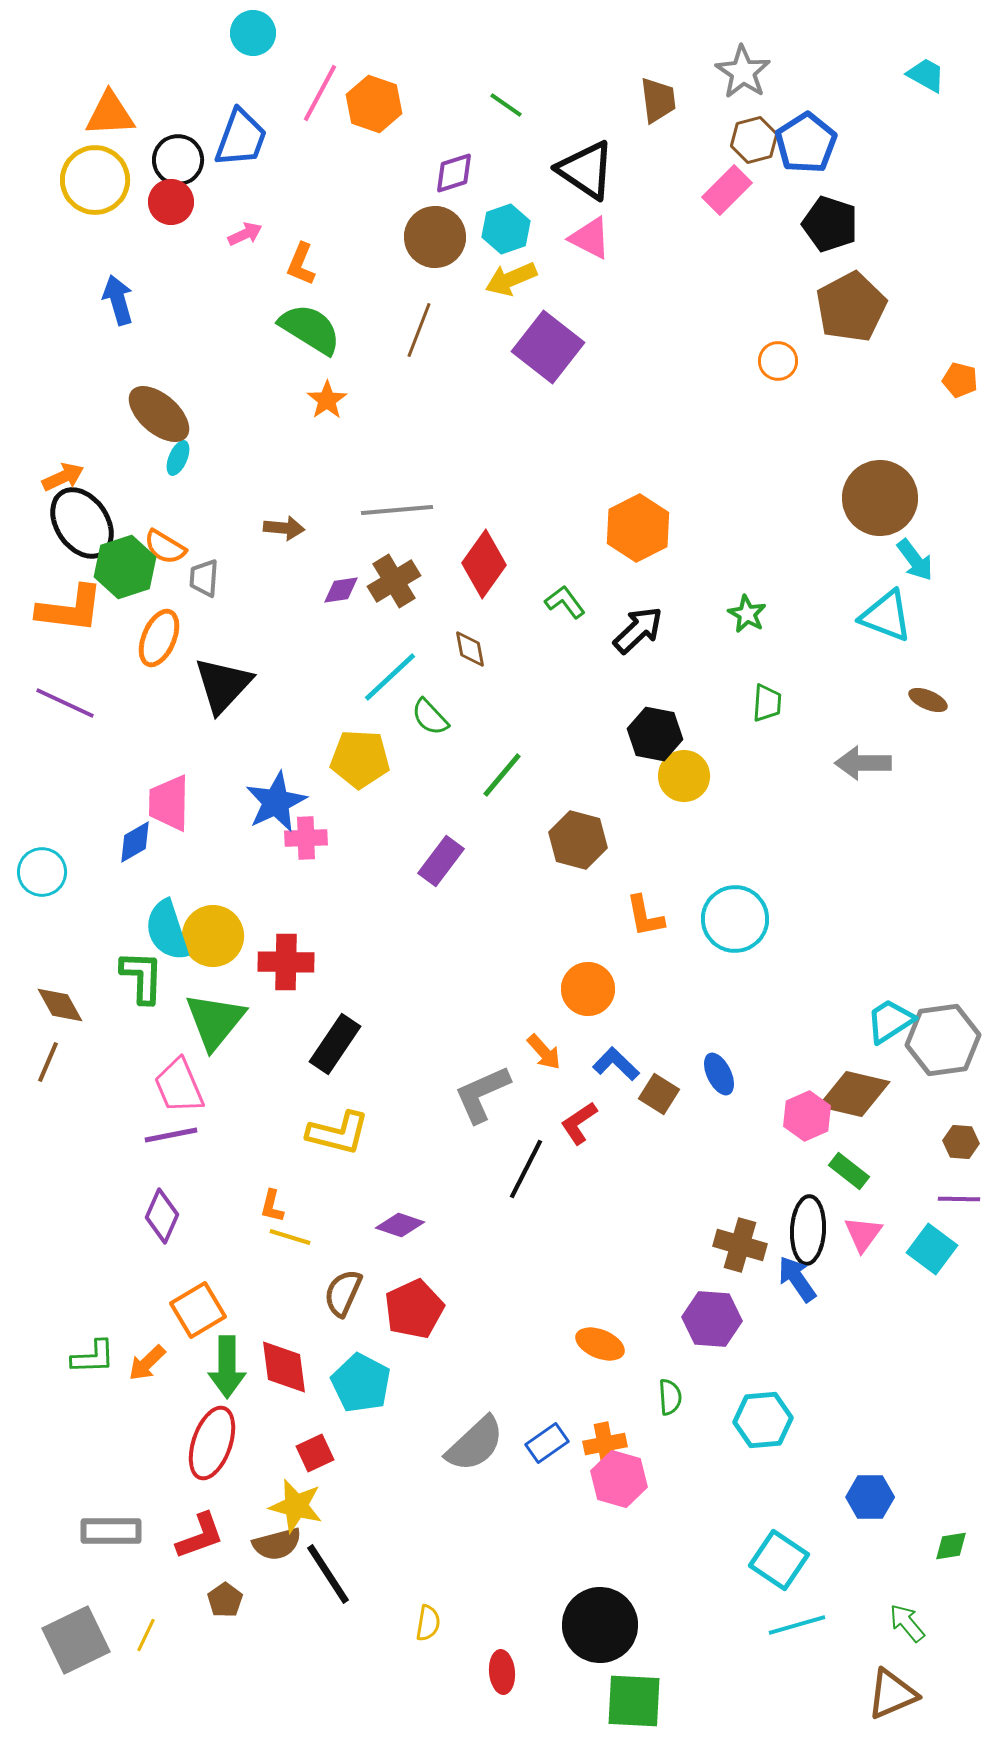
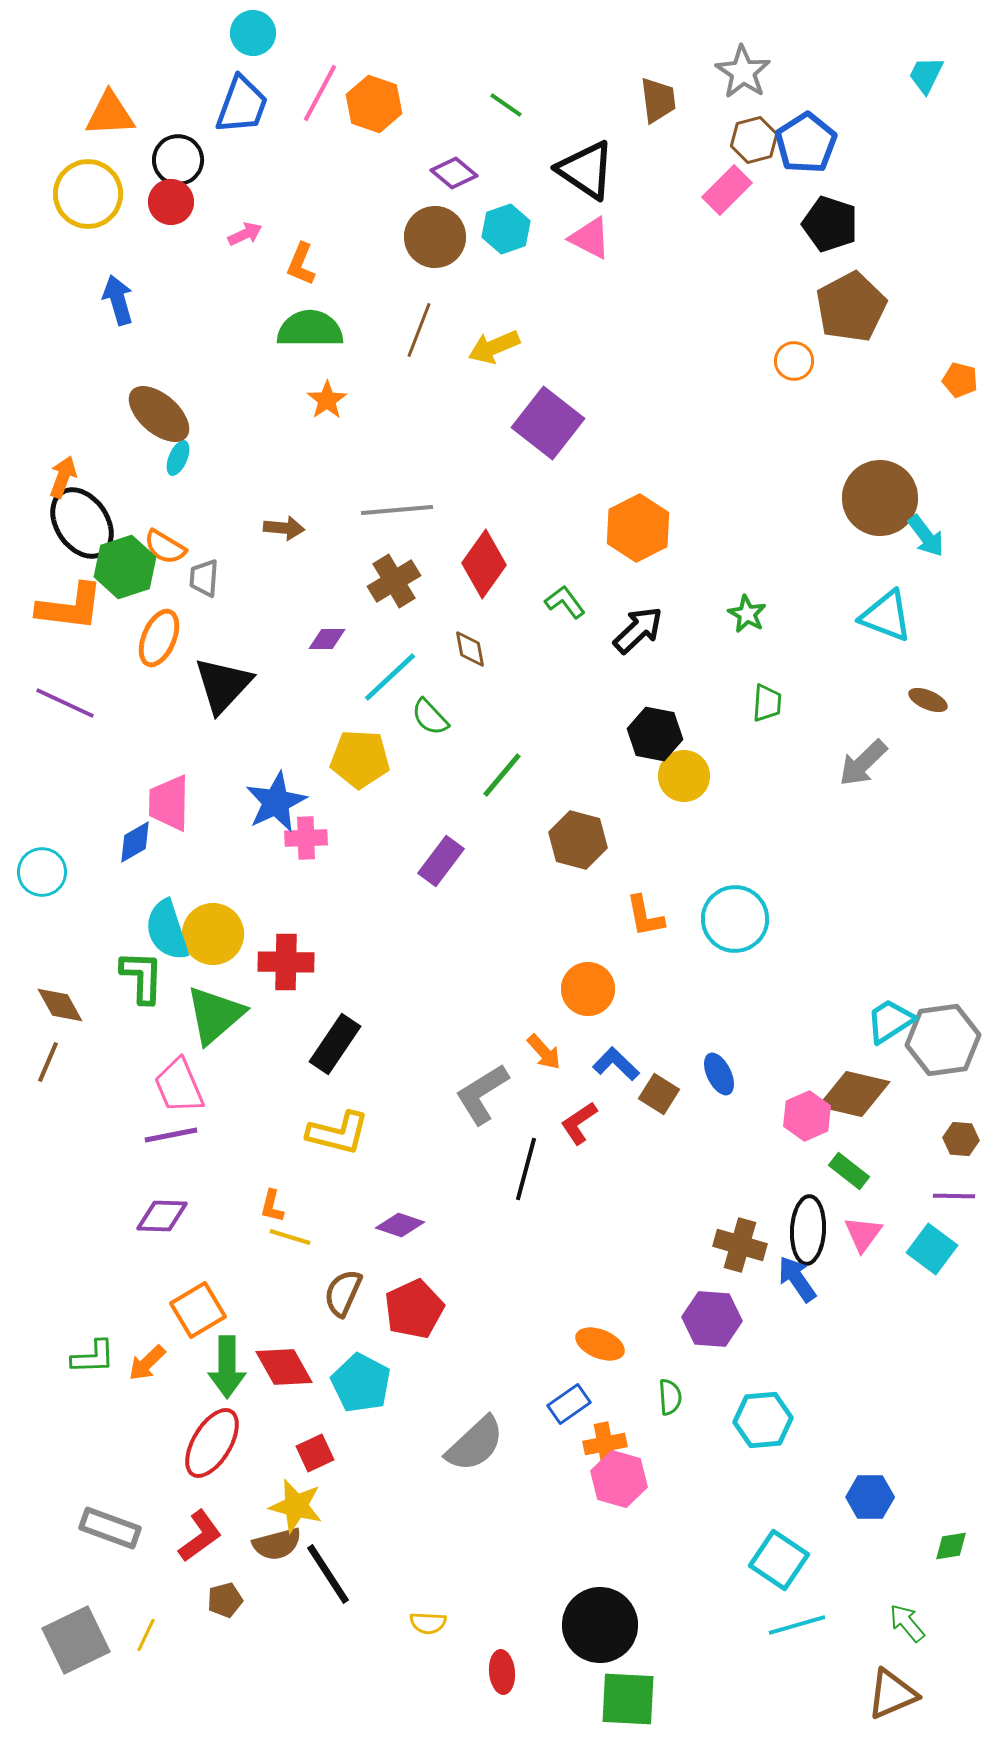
cyan trapezoid at (926, 75): rotated 93 degrees counterclockwise
blue trapezoid at (241, 138): moved 1 px right, 33 px up
purple diamond at (454, 173): rotated 57 degrees clockwise
yellow circle at (95, 180): moved 7 px left, 14 px down
yellow arrow at (511, 279): moved 17 px left, 68 px down
green semicircle at (310, 329): rotated 32 degrees counterclockwise
purple square at (548, 347): moved 76 px down
orange circle at (778, 361): moved 16 px right
orange arrow at (63, 477): rotated 45 degrees counterclockwise
cyan arrow at (915, 560): moved 11 px right, 24 px up
purple diamond at (341, 590): moved 14 px left, 49 px down; rotated 9 degrees clockwise
orange L-shape at (70, 609): moved 2 px up
gray arrow at (863, 763): rotated 44 degrees counterclockwise
yellow circle at (213, 936): moved 2 px up
green triangle at (215, 1021): moved 6 px up; rotated 10 degrees clockwise
gray L-shape at (482, 1094): rotated 8 degrees counterclockwise
brown hexagon at (961, 1142): moved 3 px up
black line at (526, 1169): rotated 12 degrees counterclockwise
purple line at (959, 1199): moved 5 px left, 3 px up
purple diamond at (162, 1216): rotated 68 degrees clockwise
red diamond at (284, 1367): rotated 22 degrees counterclockwise
red ellipse at (212, 1443): rotated 12 degrees clockwise
blue rectangle at (547, 1443): moved 22 px right, 39 px up
gray rectangle at (111, 1531): moved 1 px left, 3 px up; rotated 20 degrees clockwise
red L-shape at (200, 1536): rotated 16 degrees counterclockwise
brown pentagon at (225, 1600): rotated 20 degrees clockwise
yellow semicircle at (428, 1623): rotated 84 degrees clockwise
green square at (634, 1701): moved 6 px left, 2 px up
